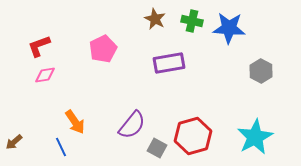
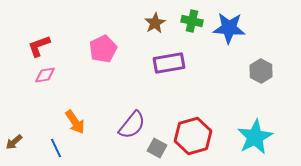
brown star: moved 4 px down; rotated 15 degrees clockwise
blue line: moved 5 px left, 1 px down
